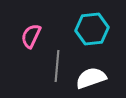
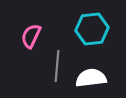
white semicircle: rotated 12 degrees clockwise
